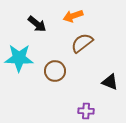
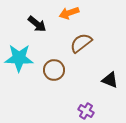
orange arrow: moved 4 px left, 3 px up
brown semicircle: moved 1 px left
brown circle: moved 1 px left, 1 px up
black triangle: moved 2 px up
purple cross: rotated 28 degrees clockwise
